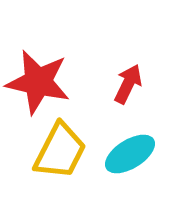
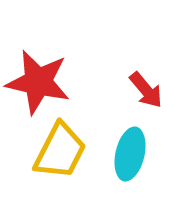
red arrow: moved 18 px right, 6 px down; rotated 114 degrees clockwise
cyan ellipse: rotated 45 degrees counterclockwise
